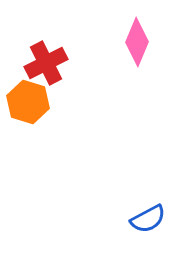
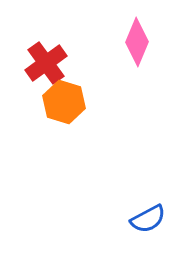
red cross: rotated 9 degrees counterclockwise
orange hexagon: moved 36 px right
